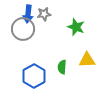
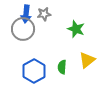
blue arrow: moved 2 px left
green star: moved 2 px down
yellow triangle: rotated 36 degrees counterclockwise
blue hexagon: moved 5 px up
